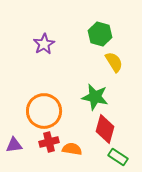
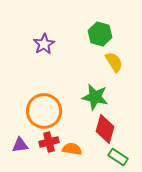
purple triangle: moved 6 px right
